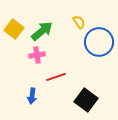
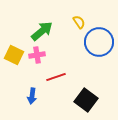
yellow square: moved 26 px down; rotated 12 degrees counterclockwise
